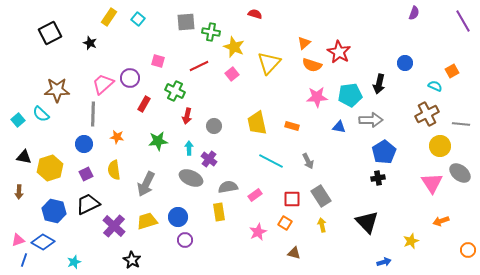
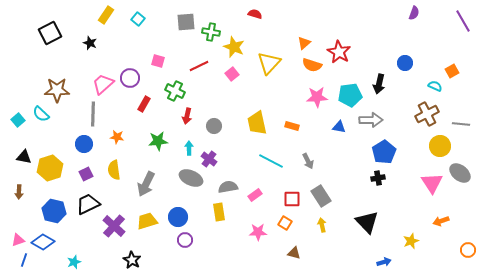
yellow rectangle at (109, 17): moved 3 px left, 2 px up
pink star at (258, 232): rotated 24 degrees clockwise
